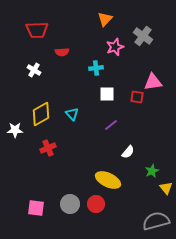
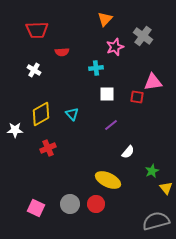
pink square: rotated 18 degrees clockwise
